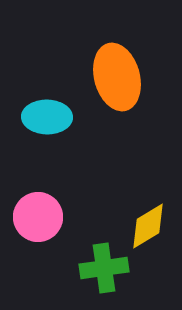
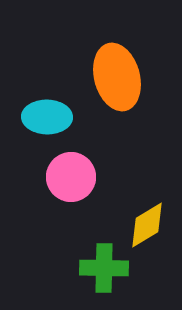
pink circle: moved 33 px right, 40 px up
yellow diamond: moved 1 px left, 1 px up
green cross: rotated 9 degrees clockwise
